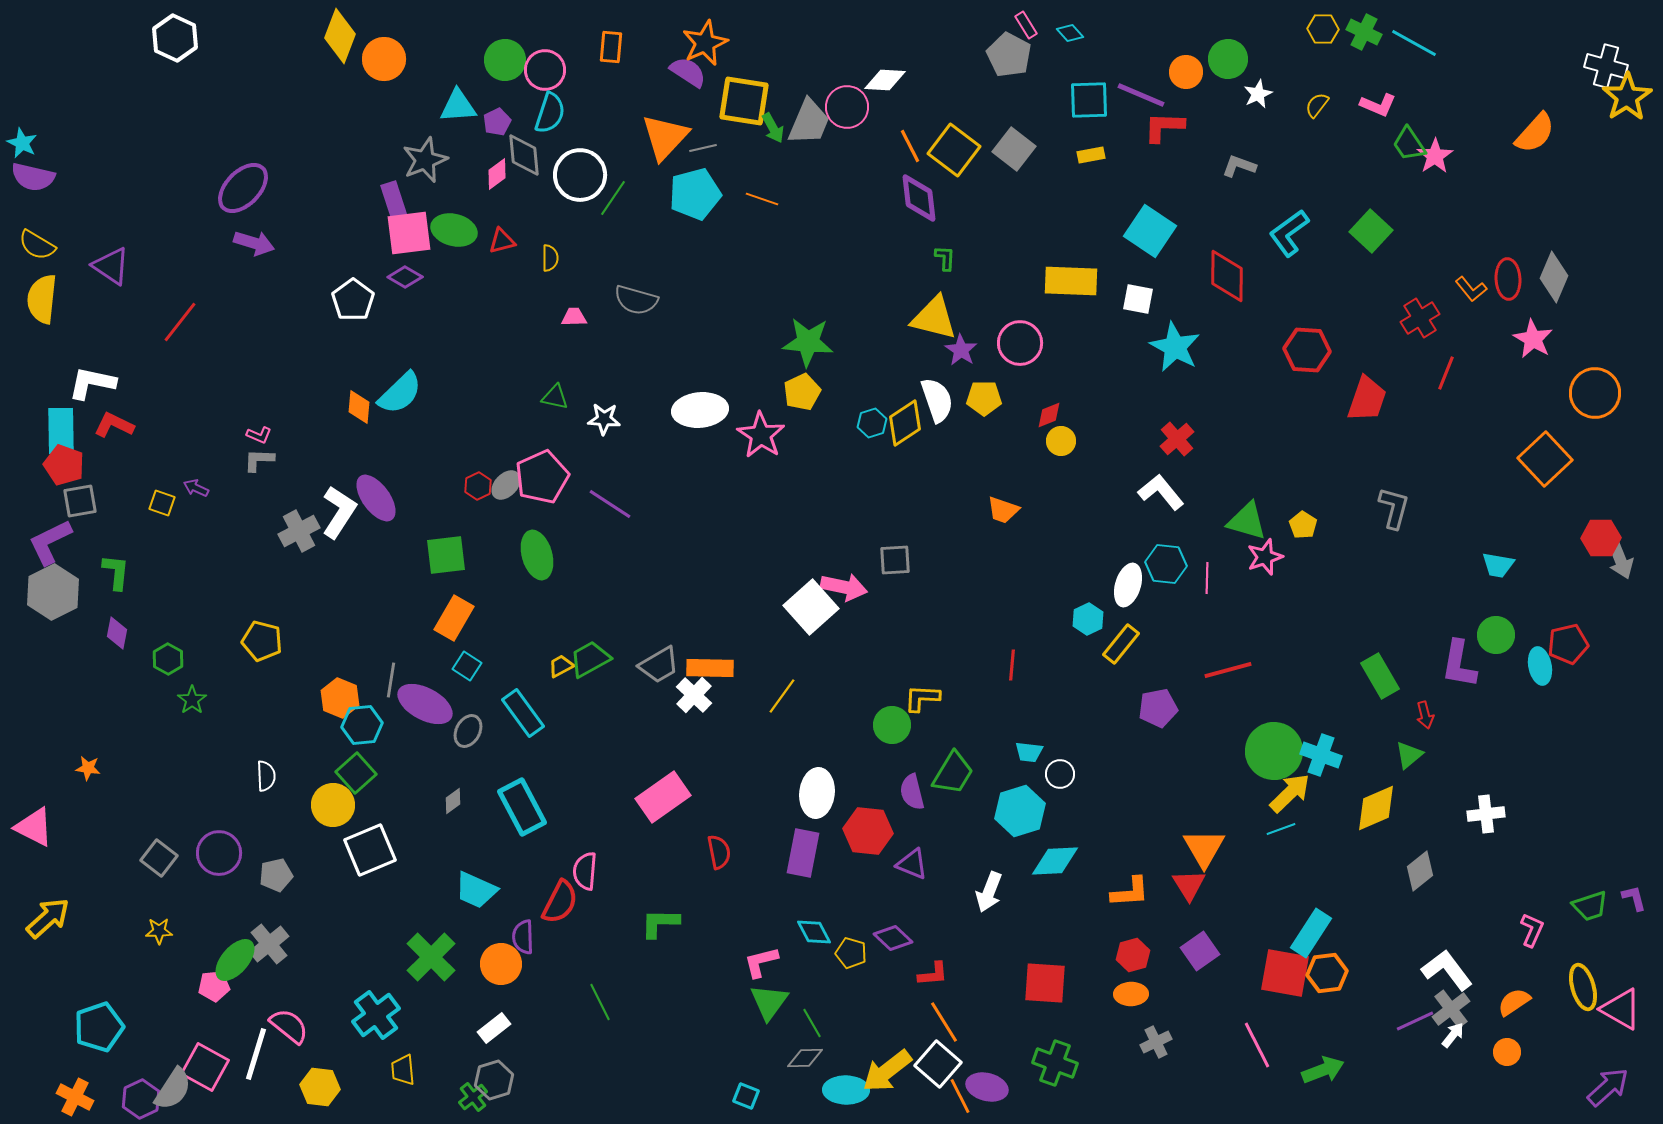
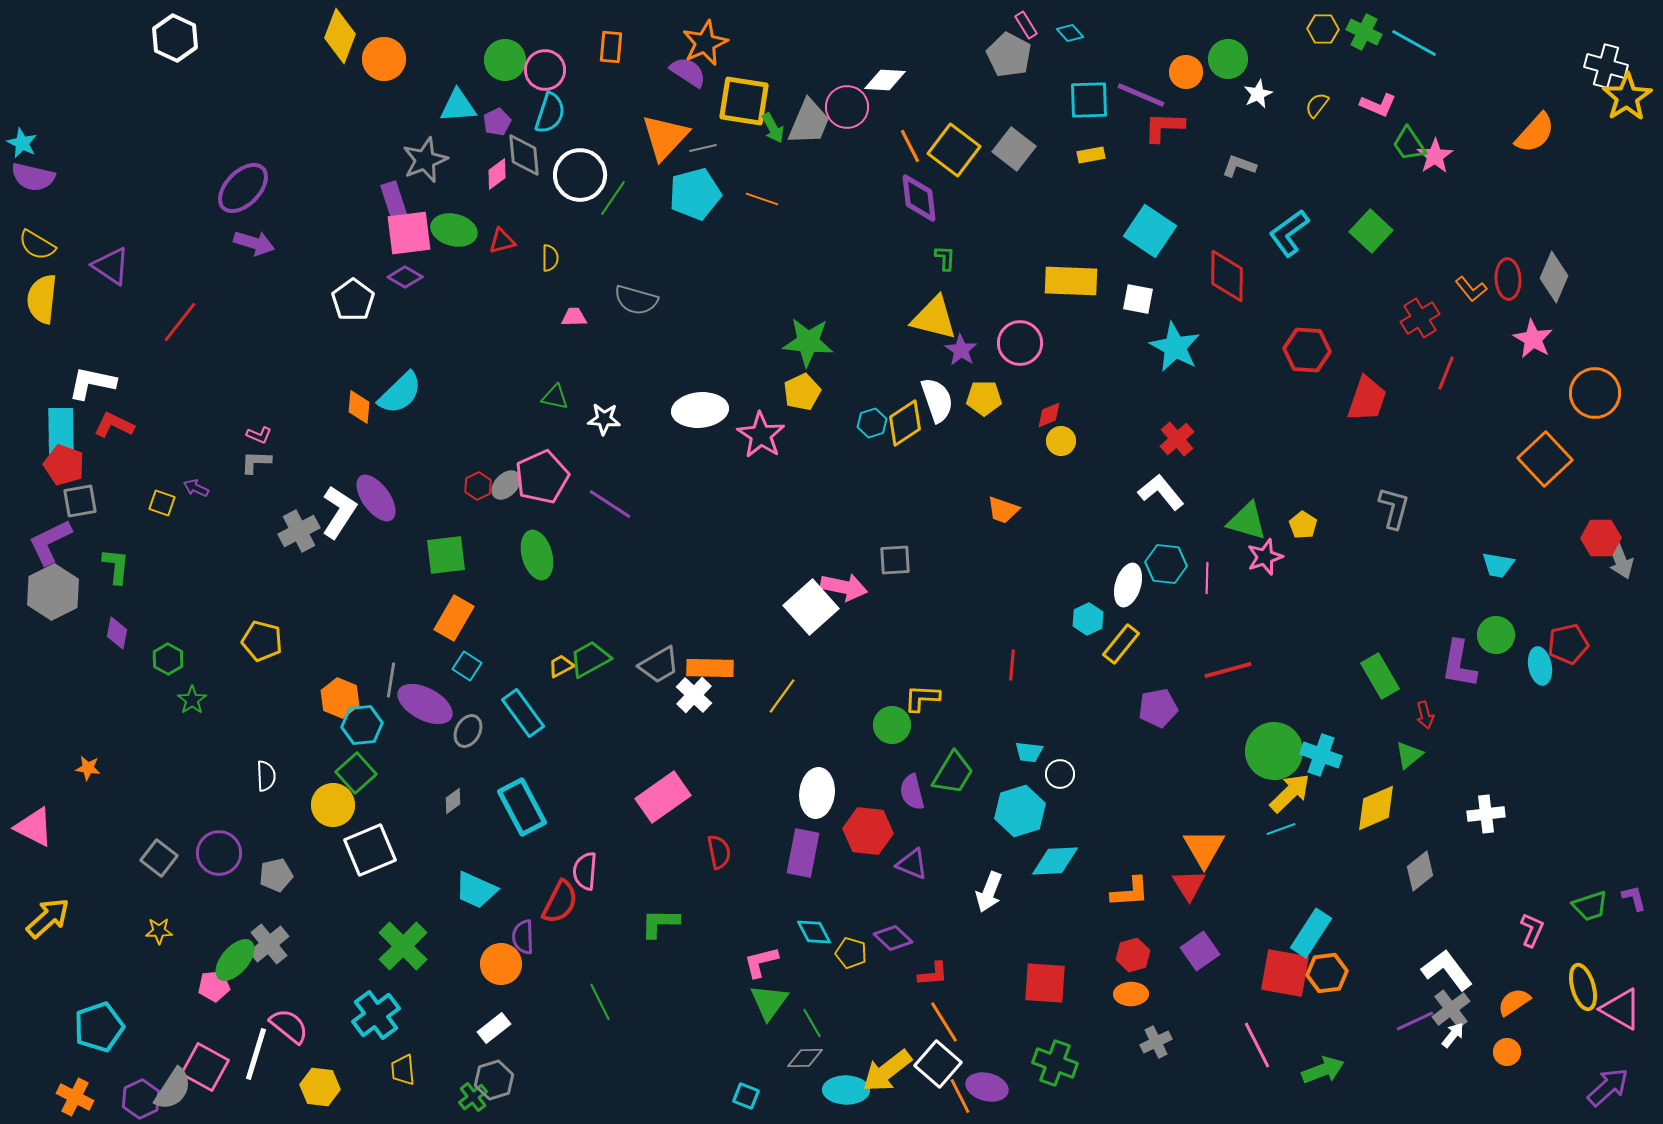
gray L-shape at (259, 460): moved 3 px left, 2 px down
green L-shape at (116, 572): moved 6 px up
green cross at (431, 957): moved 28 px left, 11 px up
